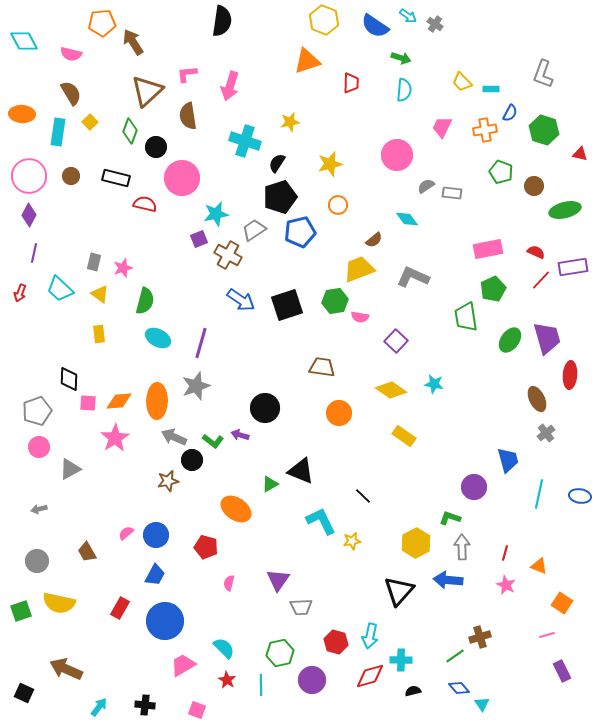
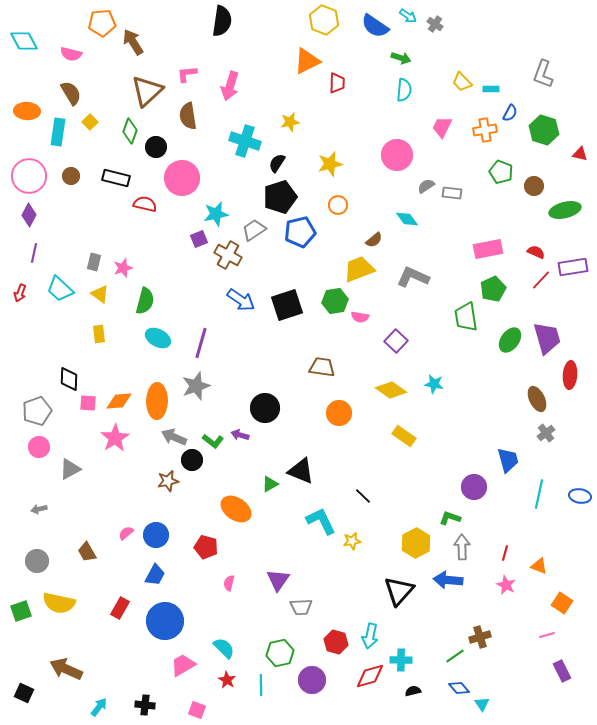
orange triangle at (307, 61): rotated 8 degrees counterclockwise
red trapezoid at (351, 83): moved 14 px left
orange ellipse at (22, 114): moved 5 px right, 3 px up
